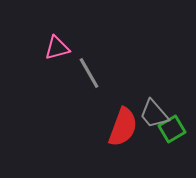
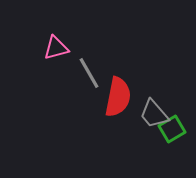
pink triangle: moved 1 px left
red semicircle: moved 5 px left, 30 px up; rotated 9 degrees counterclockwise
